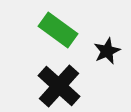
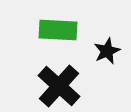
green rectangle: rotated 33 degrees counterclockwise
